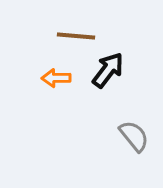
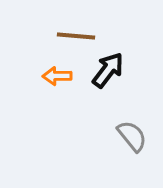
orange arrow: moved 1 px right, 2 px up
gray semicircle: moved 2 px left
